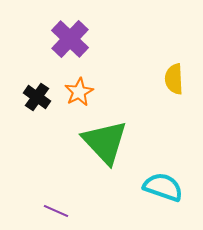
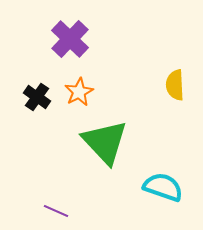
yellow semicircle: moved 1 px right, 6 px down
